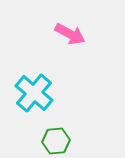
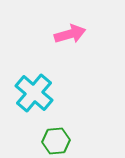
pink arrow: rotated 44 degrees counterclockwise
